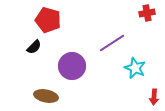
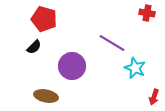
red cross: rotated 21 degrees clockwise
red pentagon: moved 4 px left, 1 px up
purple line: rotated 64 degrees clockwise
red arrow: rotated 14 degrees clockwise
